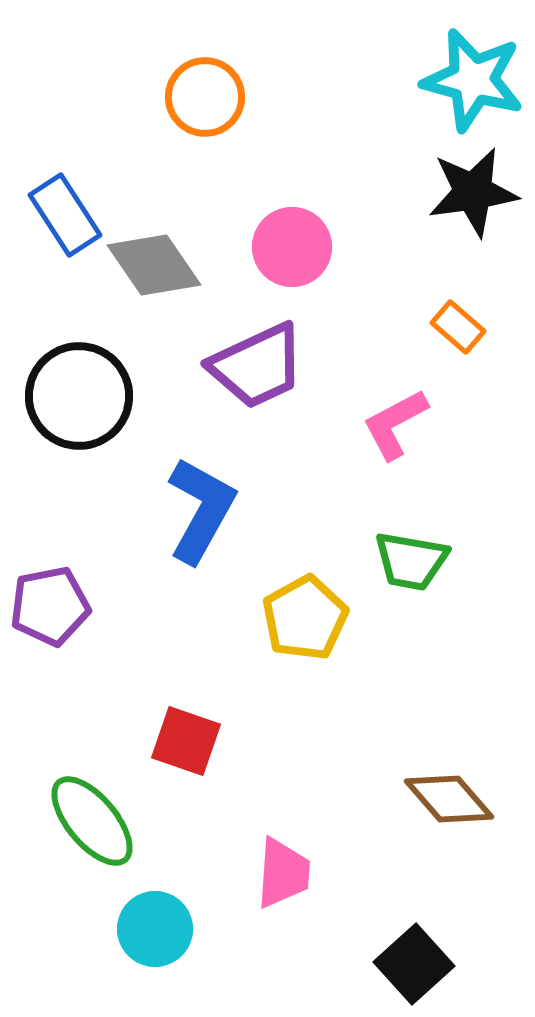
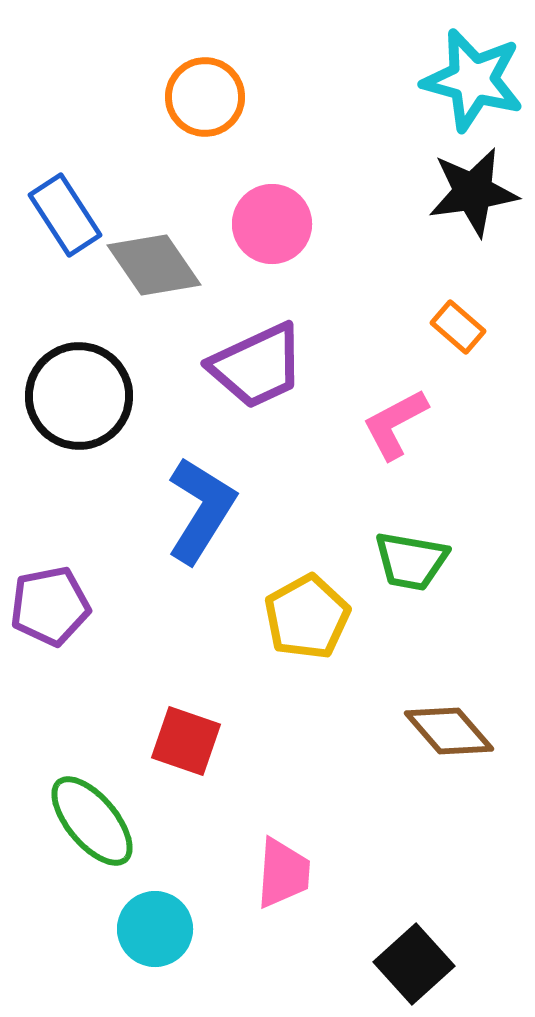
pink circle: moved 20 px left, 23 px up
blue L-shape: rotated 3 degrees clockwise
yellow pentagon: moved 2 px right, 1 px up
brown diamond: moved 68 px up
